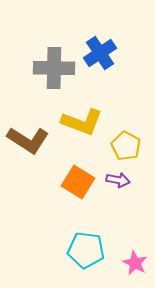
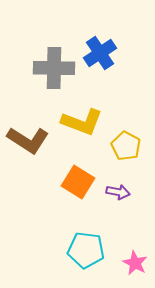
purple arrow: moved 12 px down
